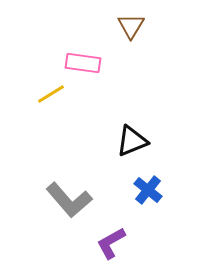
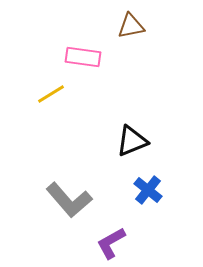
brown triangle: rotated 48 degrees clockwise
pink rectangle: moved 6 px up
